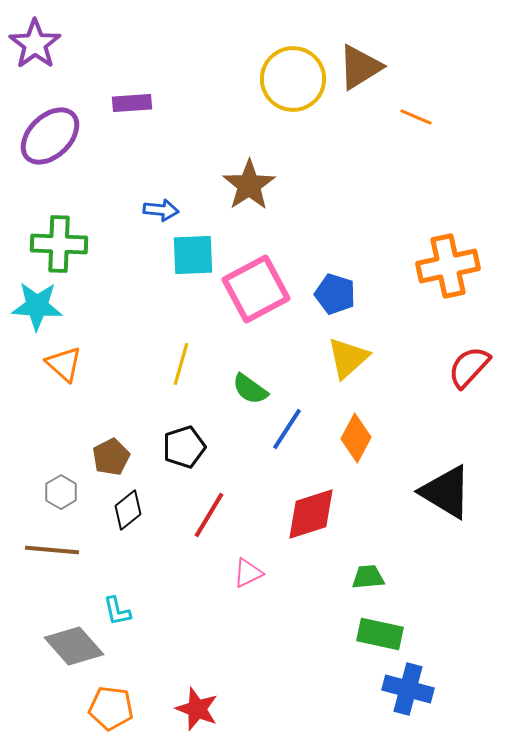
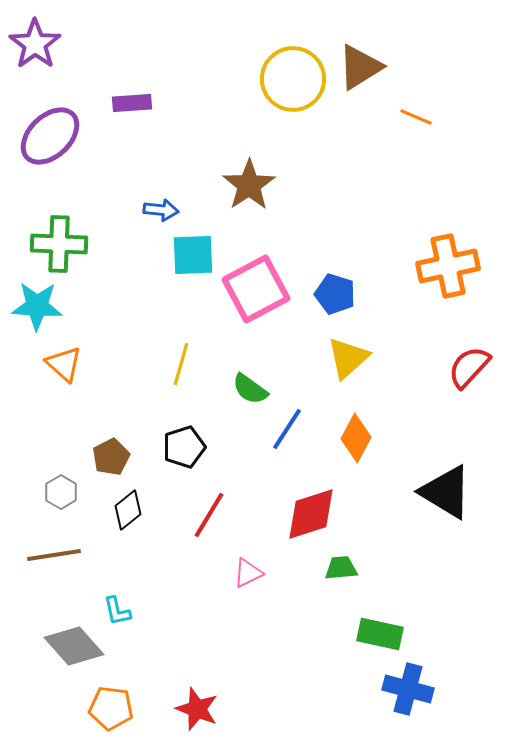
brown line: moved 2 px right, 5 px down; rotated 14 degrees counterclockwise
green trapezoid: moved 27 px left, 9 px up
